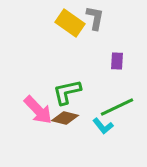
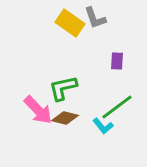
gray L-shape: rotated 150 degrees clockwise
green L-shape: moved 4 px left, 4 px up
green line: rotated 12 degrees counterclockwise
